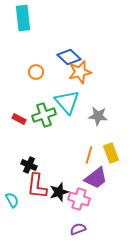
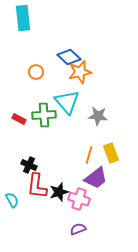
green cross: rotated 15 degrees clockwise
